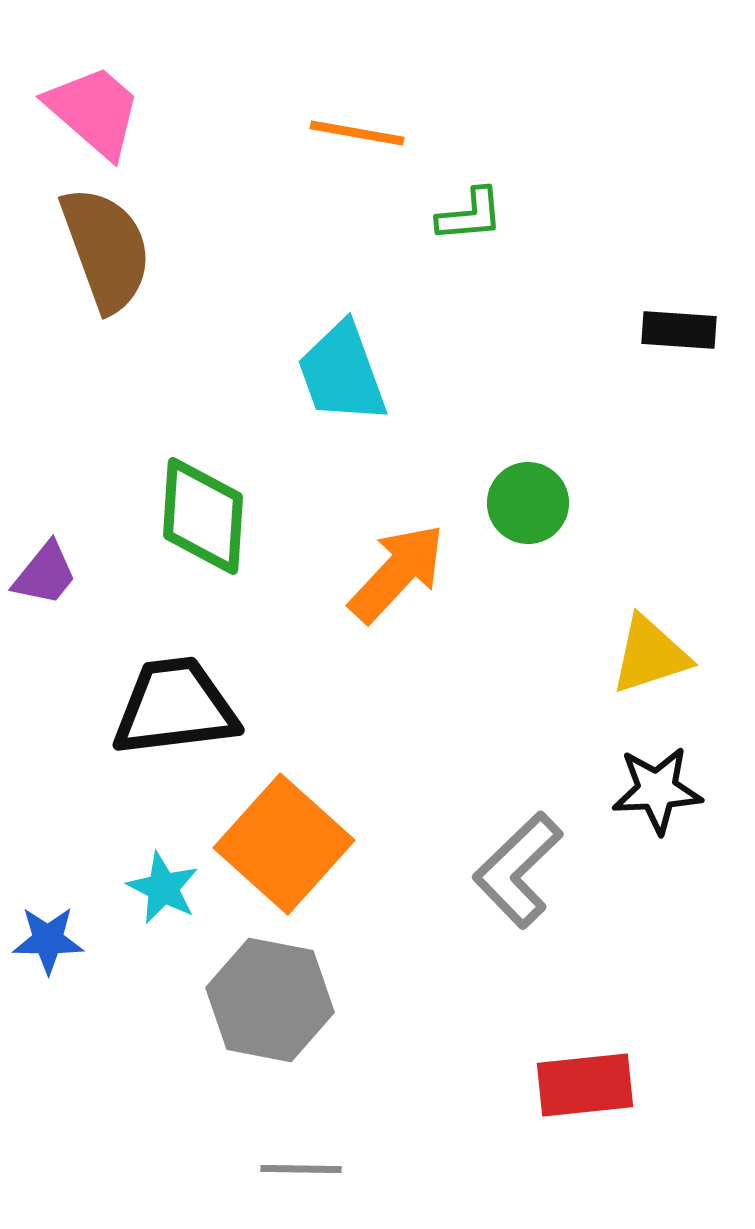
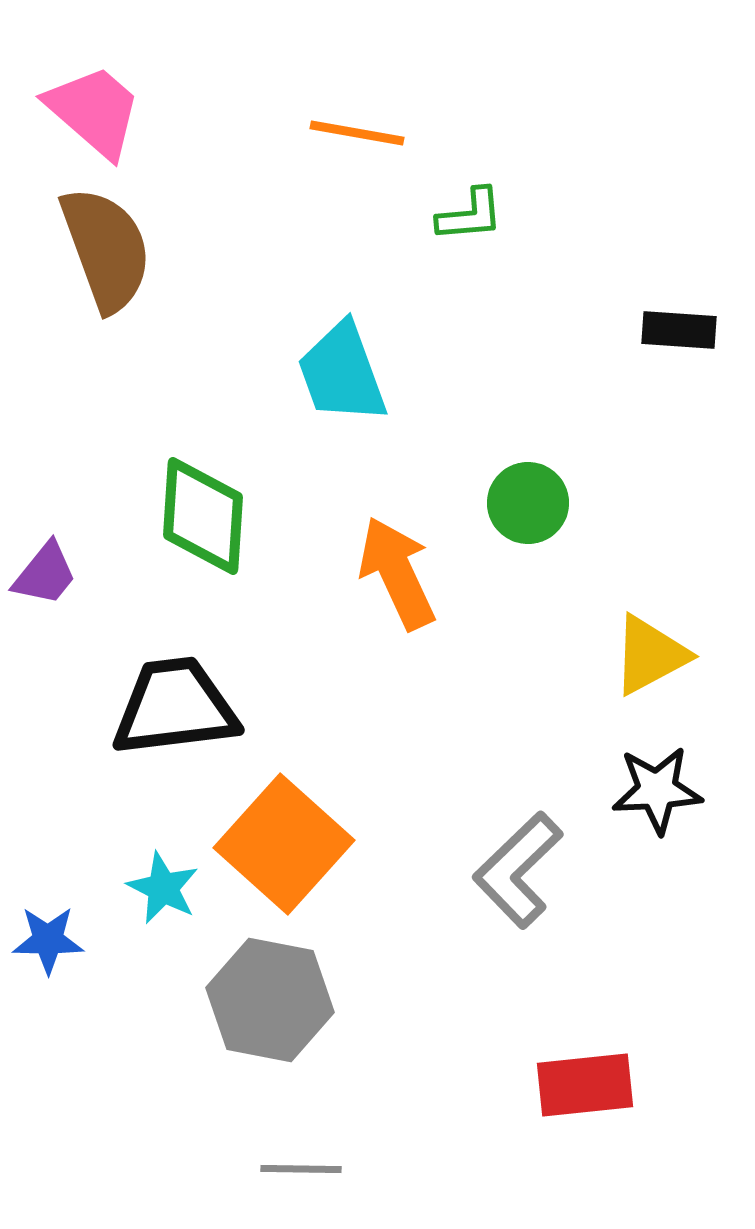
orange arrow: rotated 68 degrees counterclockwise
yellow triangle: rotated 10 degrees counterclockwise
